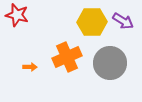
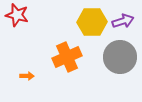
purple arrow: rotated 50 degrees counterclockwise
gray circle: moved 10 px right, 6 px up
orange arrow: moved 3 px left, 9 px down
